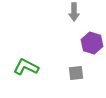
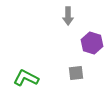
gray arrow: moved 6 px left, 4 px down
green L-shape: moved 11 px down
